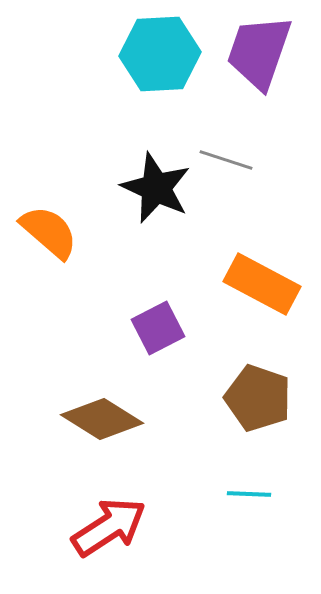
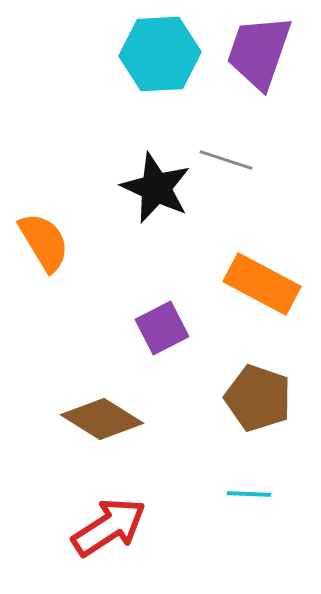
orange semicircle: moved 5 px left, 10 px down; rotated 18 degrees clockwise
purple square: moved 4 px right
